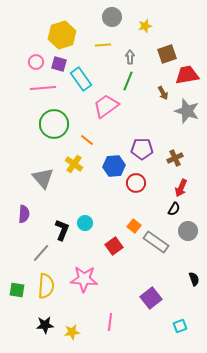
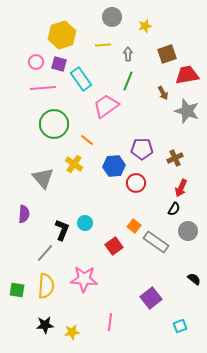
gray arrow at (130, 57): moved 2 px left, 3 px up
gray line at (41, 253): moved 4 px right
black semicircle at (194, 279): rotated 32 degrees counterclockwise
